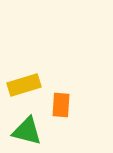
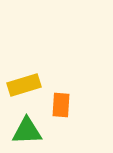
green triangle: rotated 16 degrees counterclockwise
